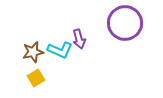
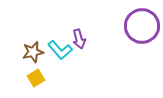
purple circle: moved 17 px right, 3 px down
cyan L-shape: rotated 25 degrees clockwise
